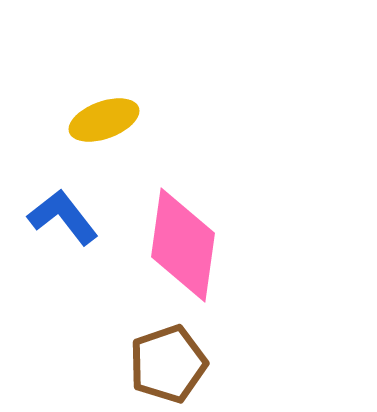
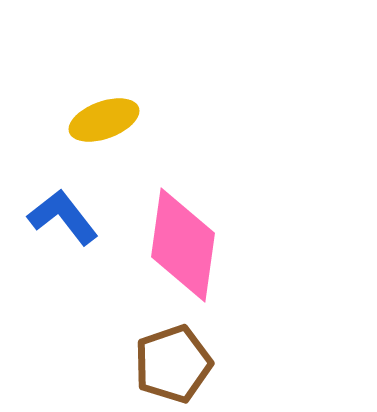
brown pentagon: moved 5 px right
